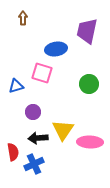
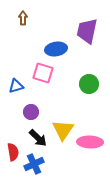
pink square: moved 1 px right
purple circle: moved 2 px left
black arrow: rotated 132 degrees counterclockwise
